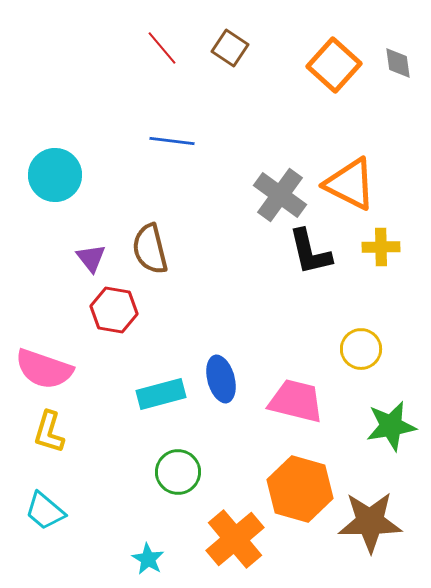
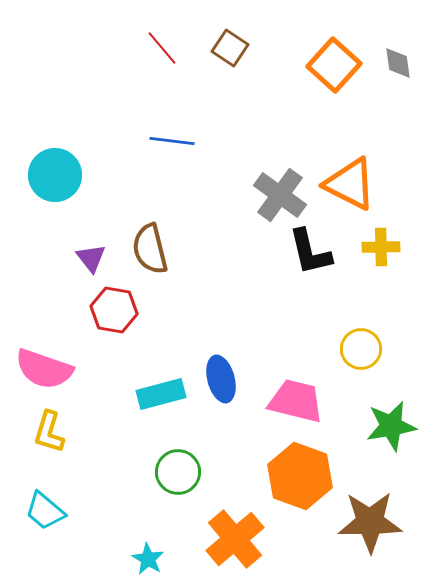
orange hexagon: moved 13 px up; rotated 4 degrees clockwise
